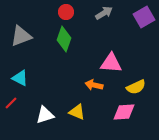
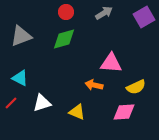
green diamond: rotated 55 degrees clockwise
white triangle: moved 3 px left, 12 px up
